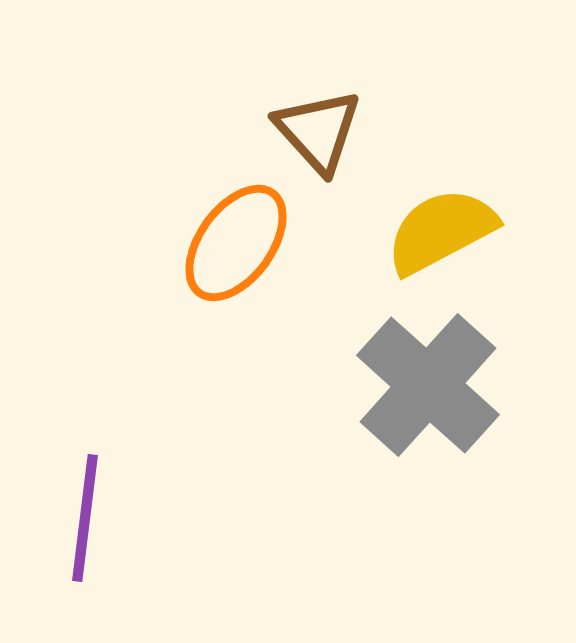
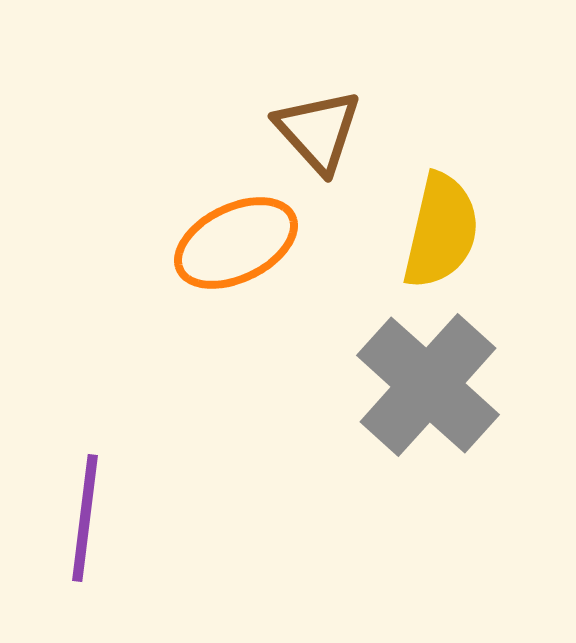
yellow semicircle: rotated 131 degrees clockwise
orange ellipse: rotated 28 degrees clockwise
